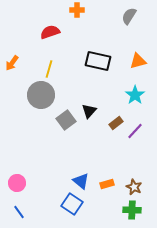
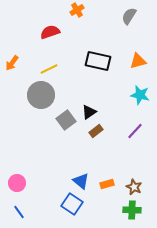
orange cross: rotated 32 degrees counterclockwise
yellow line: rotated 48 degrees clockwise
cyan star: moved 5 px right; rotated 24 degrees counterclockwise
black triangle: moved 1 px down; rotated 14 degrees clockwise
brown rectangle: moved 20 px left, 8 px down
